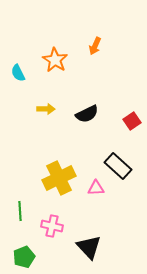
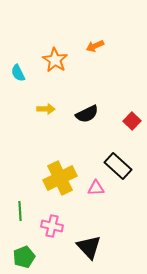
orange arrow: rotated 42 degrees clockwise
red square: rotated 12 degrees counterclockwise
yellow cross: moved 1 px right
